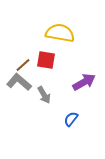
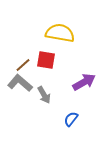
gray L-shape: moved 1 px right, 1 px down
